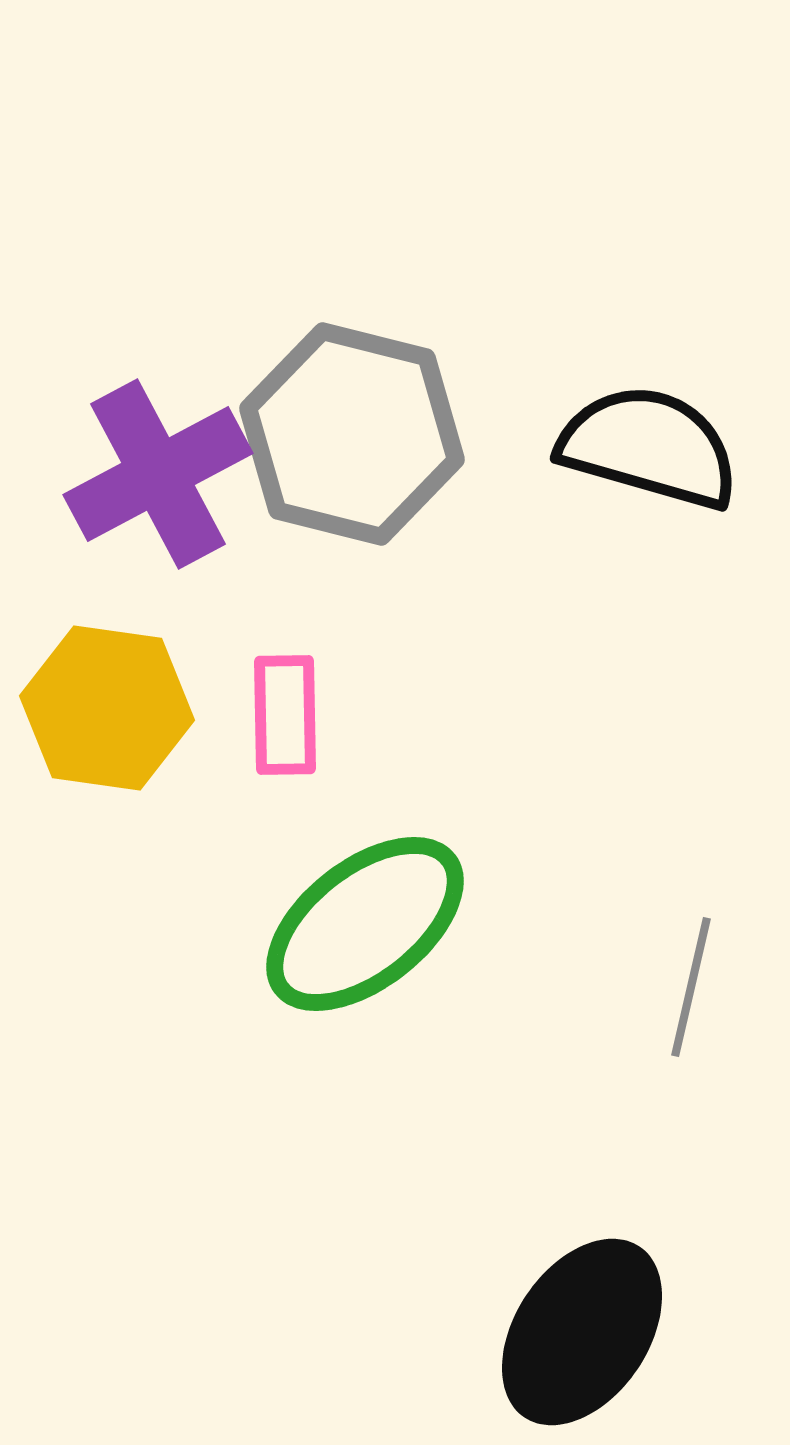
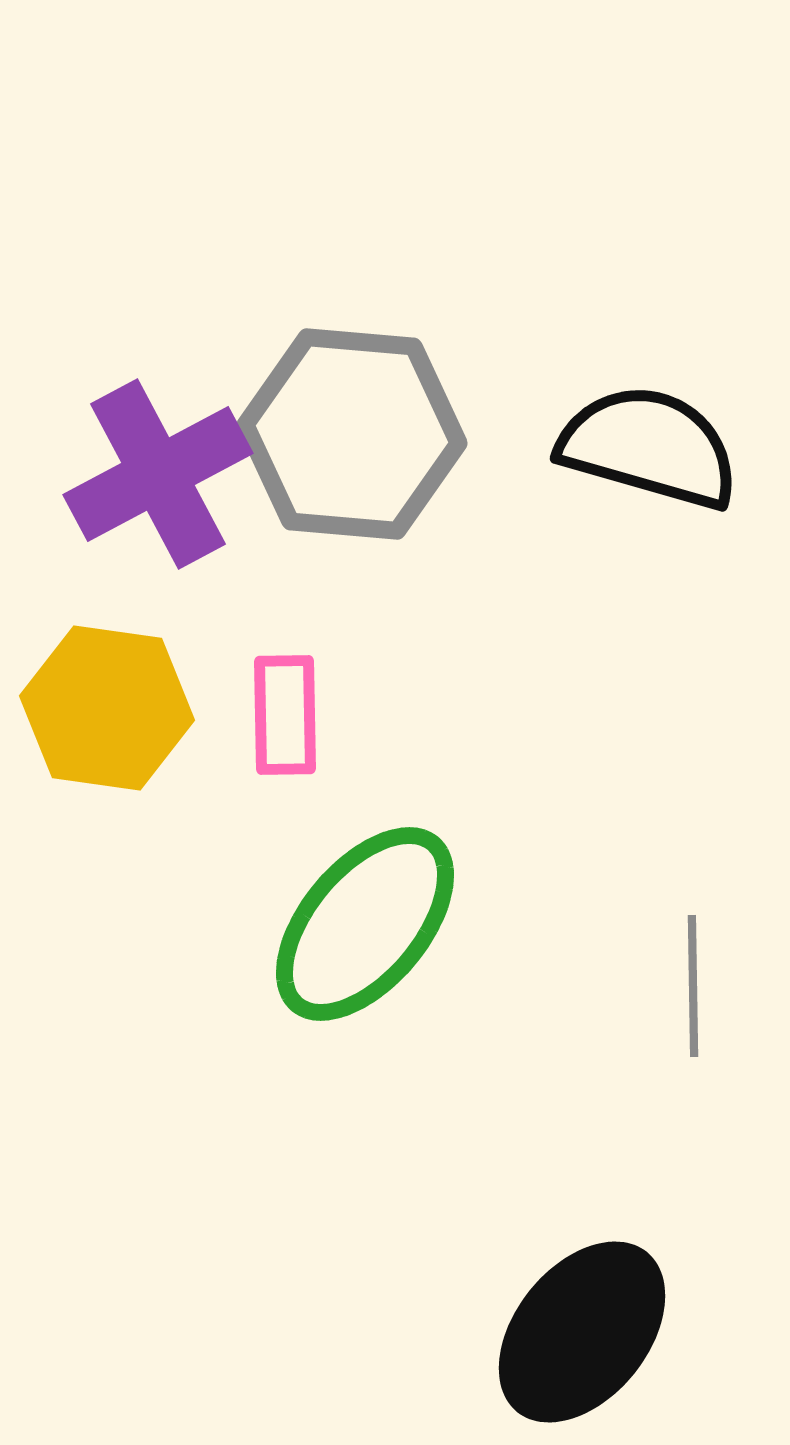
gray hexagon: rotated 9 degrees counterclockwise
green ellipse: rotated 12 degrees counterclockwise
gray line: moved 2 px right, 1 px up; rotated 14 degrees counterclockwise
black ellipse: rotated 5 degrees clockwise
